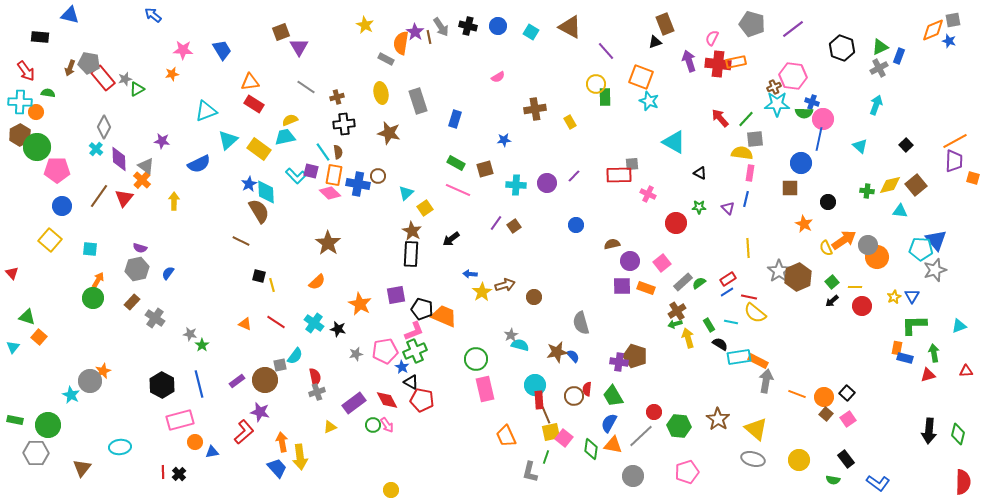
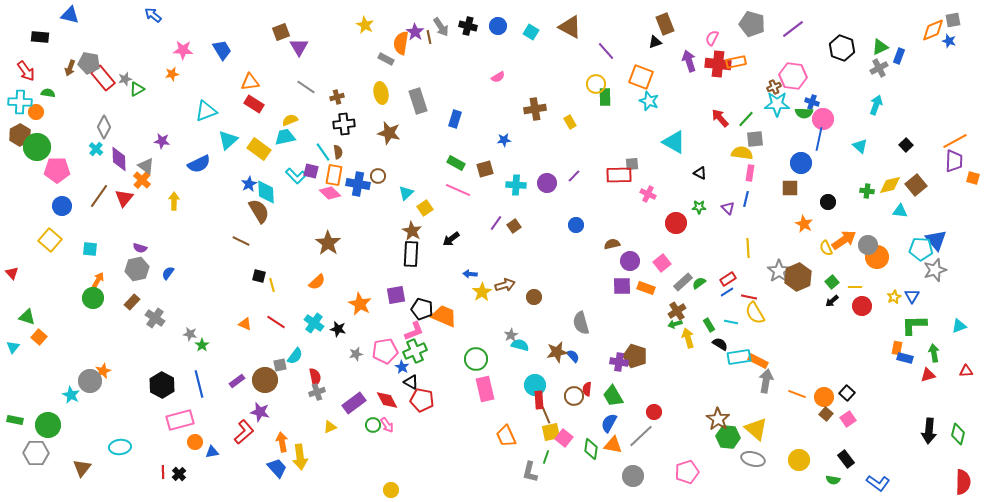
yellow semicircle at (755, 313): rotated 20 degrees clockwise
green hexagon at (679, 426): moved 49 px right, 11 px down
